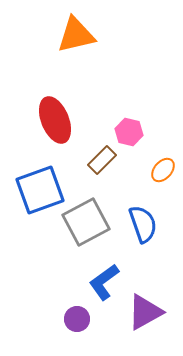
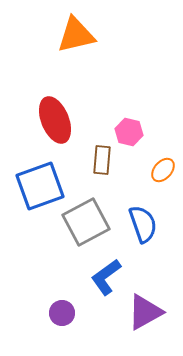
brown rectangle: rotated 40 degrees counterclockwise
blue square: moved 4 px up
blue L-shape: moved 2 px right, 5 px up
purple circle: moved 15 px left, 6 px up
